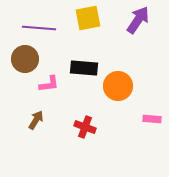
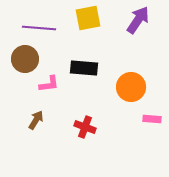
orange circle: moved 13 px right, 1 px down
